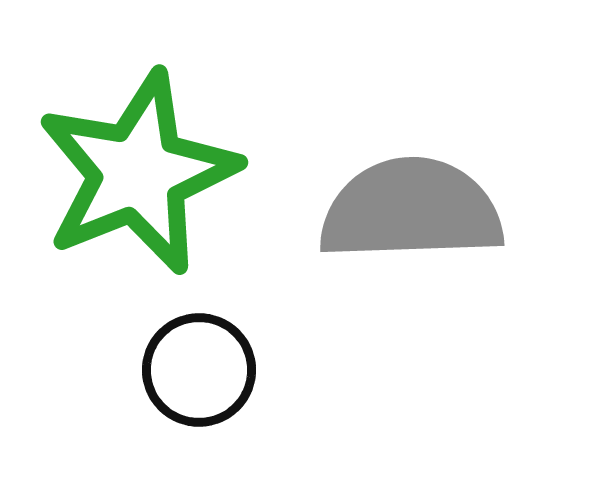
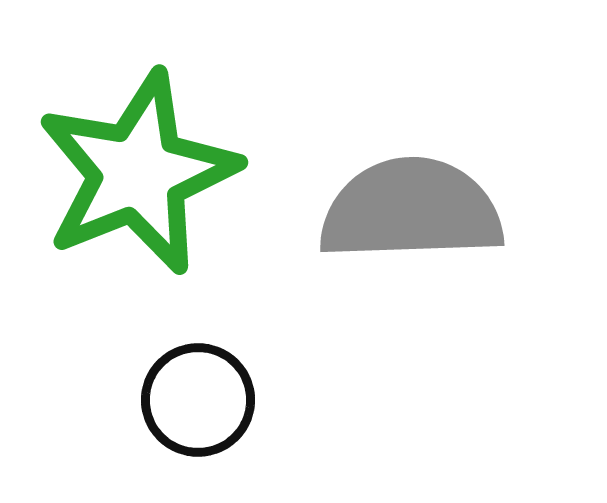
black circle: moved 1 px left, 30 px down
